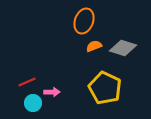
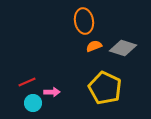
orange ellipse: rotated 30 degrees counterclockwise
